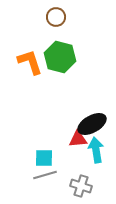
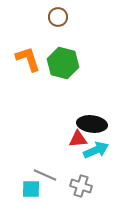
brown circle: moved 2 px right
green hexagon: moved 3 px right, 6 px down
orange L-shape: moved 2 px left, 3 px up
black ellipse: rotated 36 degrees clockwise
cyan arrow: rotated 75 degrees clockwise
cyan square: moved 13 px left, 31 px down
gray line: rotated 40 degrees clockwise
